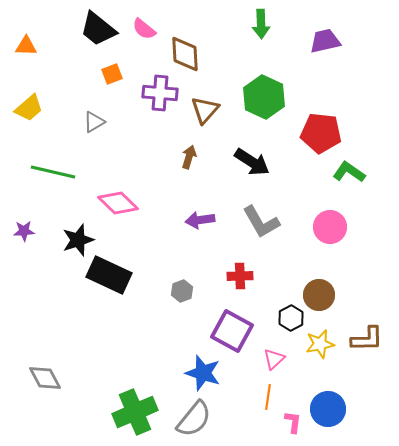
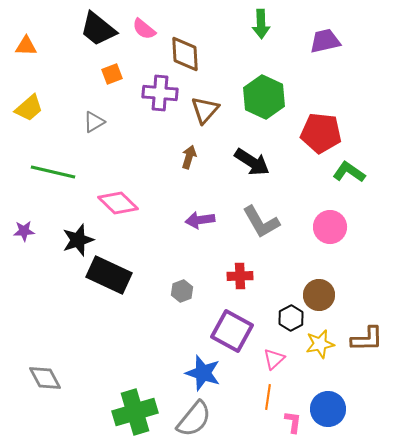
green cross: rotated 6 degrees clockwise
